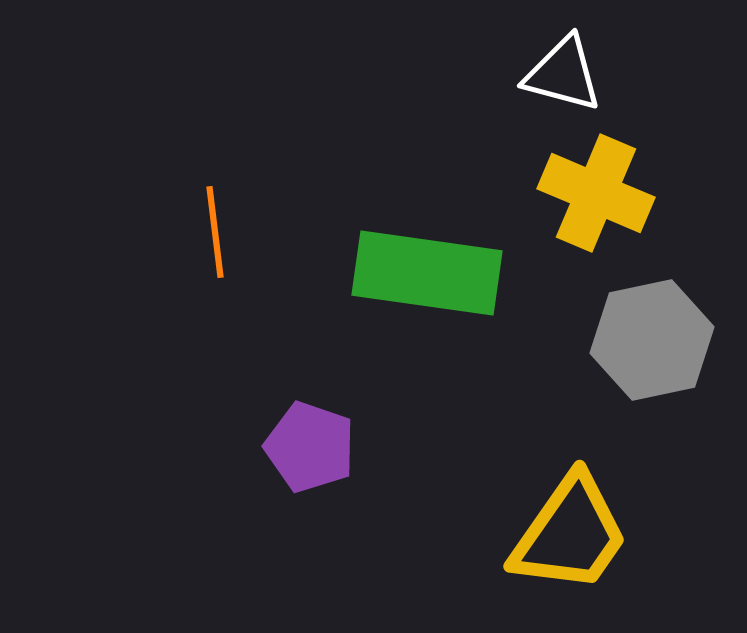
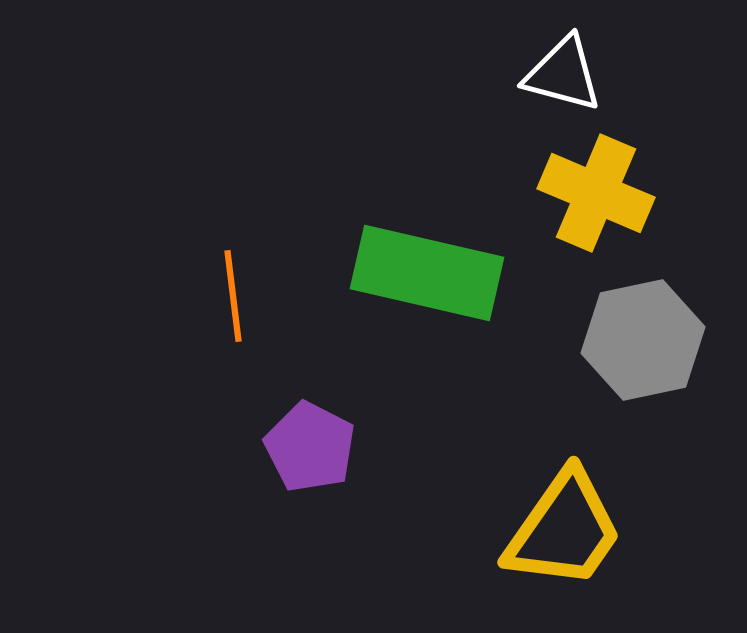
orange line: moved 18 px right, 64 px down
green rectangle: rotated 5 degrees clockwise
gray hexagon: moved 9 px left
purple pentagon: rotated 8 degrees clockwise
yellow trapezoid: moved 6 px left, 4 px up
